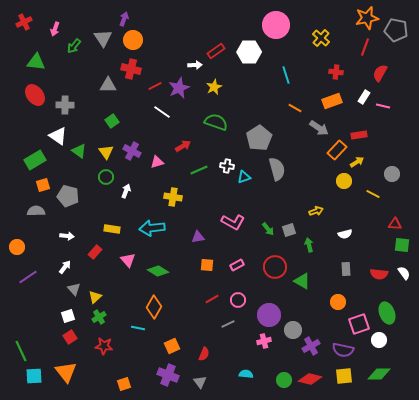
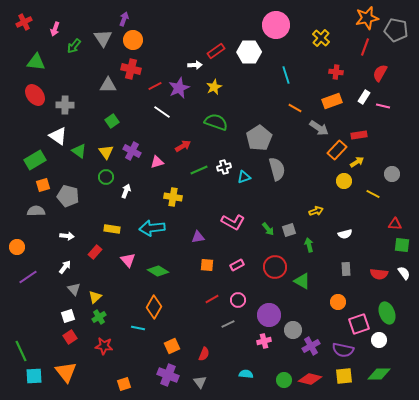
white cross at (227, 166): moved 3 px left, 1 px down; rotated 24 degrees counterclockwise
